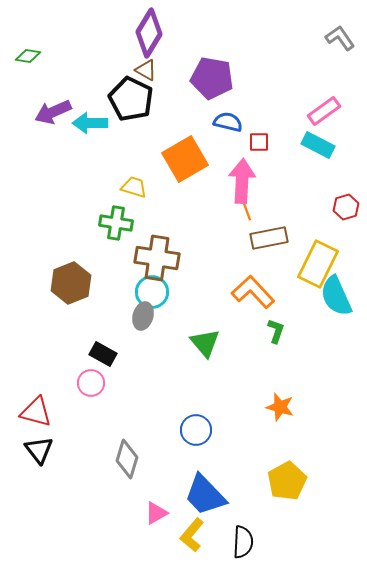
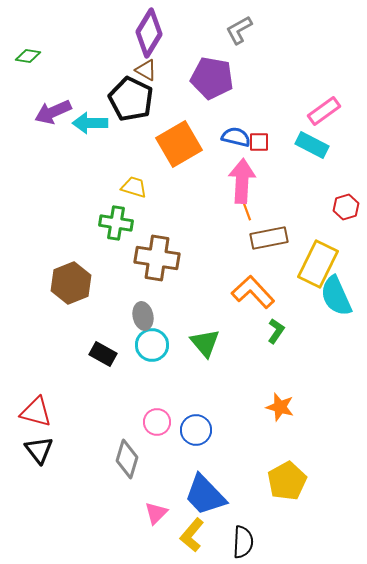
gray L-shape: moved 101 px left, 8 px up; rotated 84 degrees counterclockwise
blue semicircle: moved 8 px right, 15 px down
cyan rectangle: moved 6 px left
orange square: moved 6 px left, 15 px up
cyan circle: moved 53 px down
gray ellipse: rotated 28 degrees counterclockwise
green L-shape: rotated 15 degrees clockwise
pink circle: moved 66 px right, 39 px down
pink triangle: rotated 15 degrees counterclockwise
